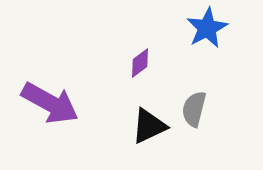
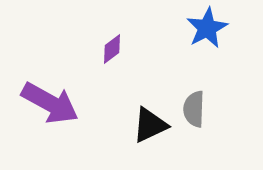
purple diamond: moved 28 px left, 14 px up
gray semicircle: rotated 12 degrees counterclockwise
black triangle: moved 1 px right, 1 px up
